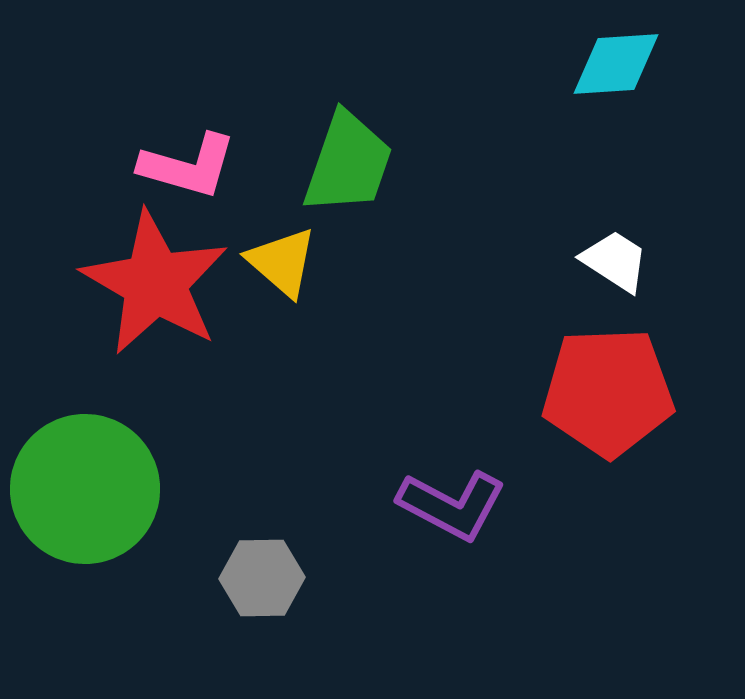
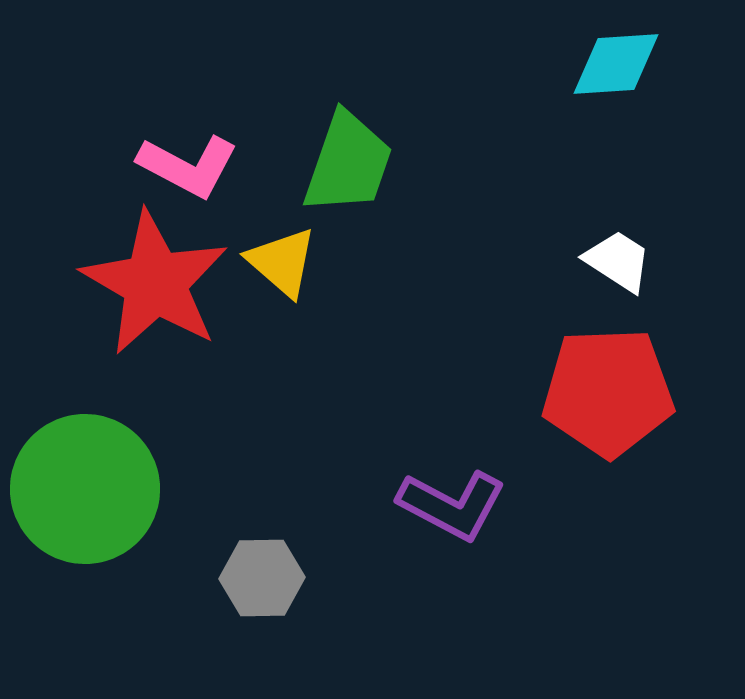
pink L-shape: rotated 12 degrees clockwise
white trapezoid: moved 3 px right
